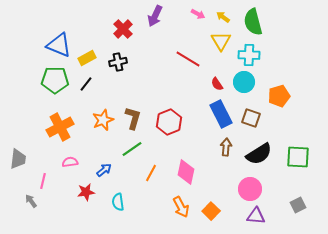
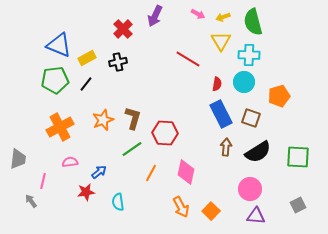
yellow arrow: rotated 56 degrees counterclockwise
green pentagon: rotated 8 degrees counterclockwise
red semicircle: rotated 136 degrees counterclockwise
red hexagon: moved 4 px left, 11 px down; rotated 25 degrees clockwise
black semicircle: moved 1 px left, 2 px up
blue arrow: moved 5 px left, 2 px down
